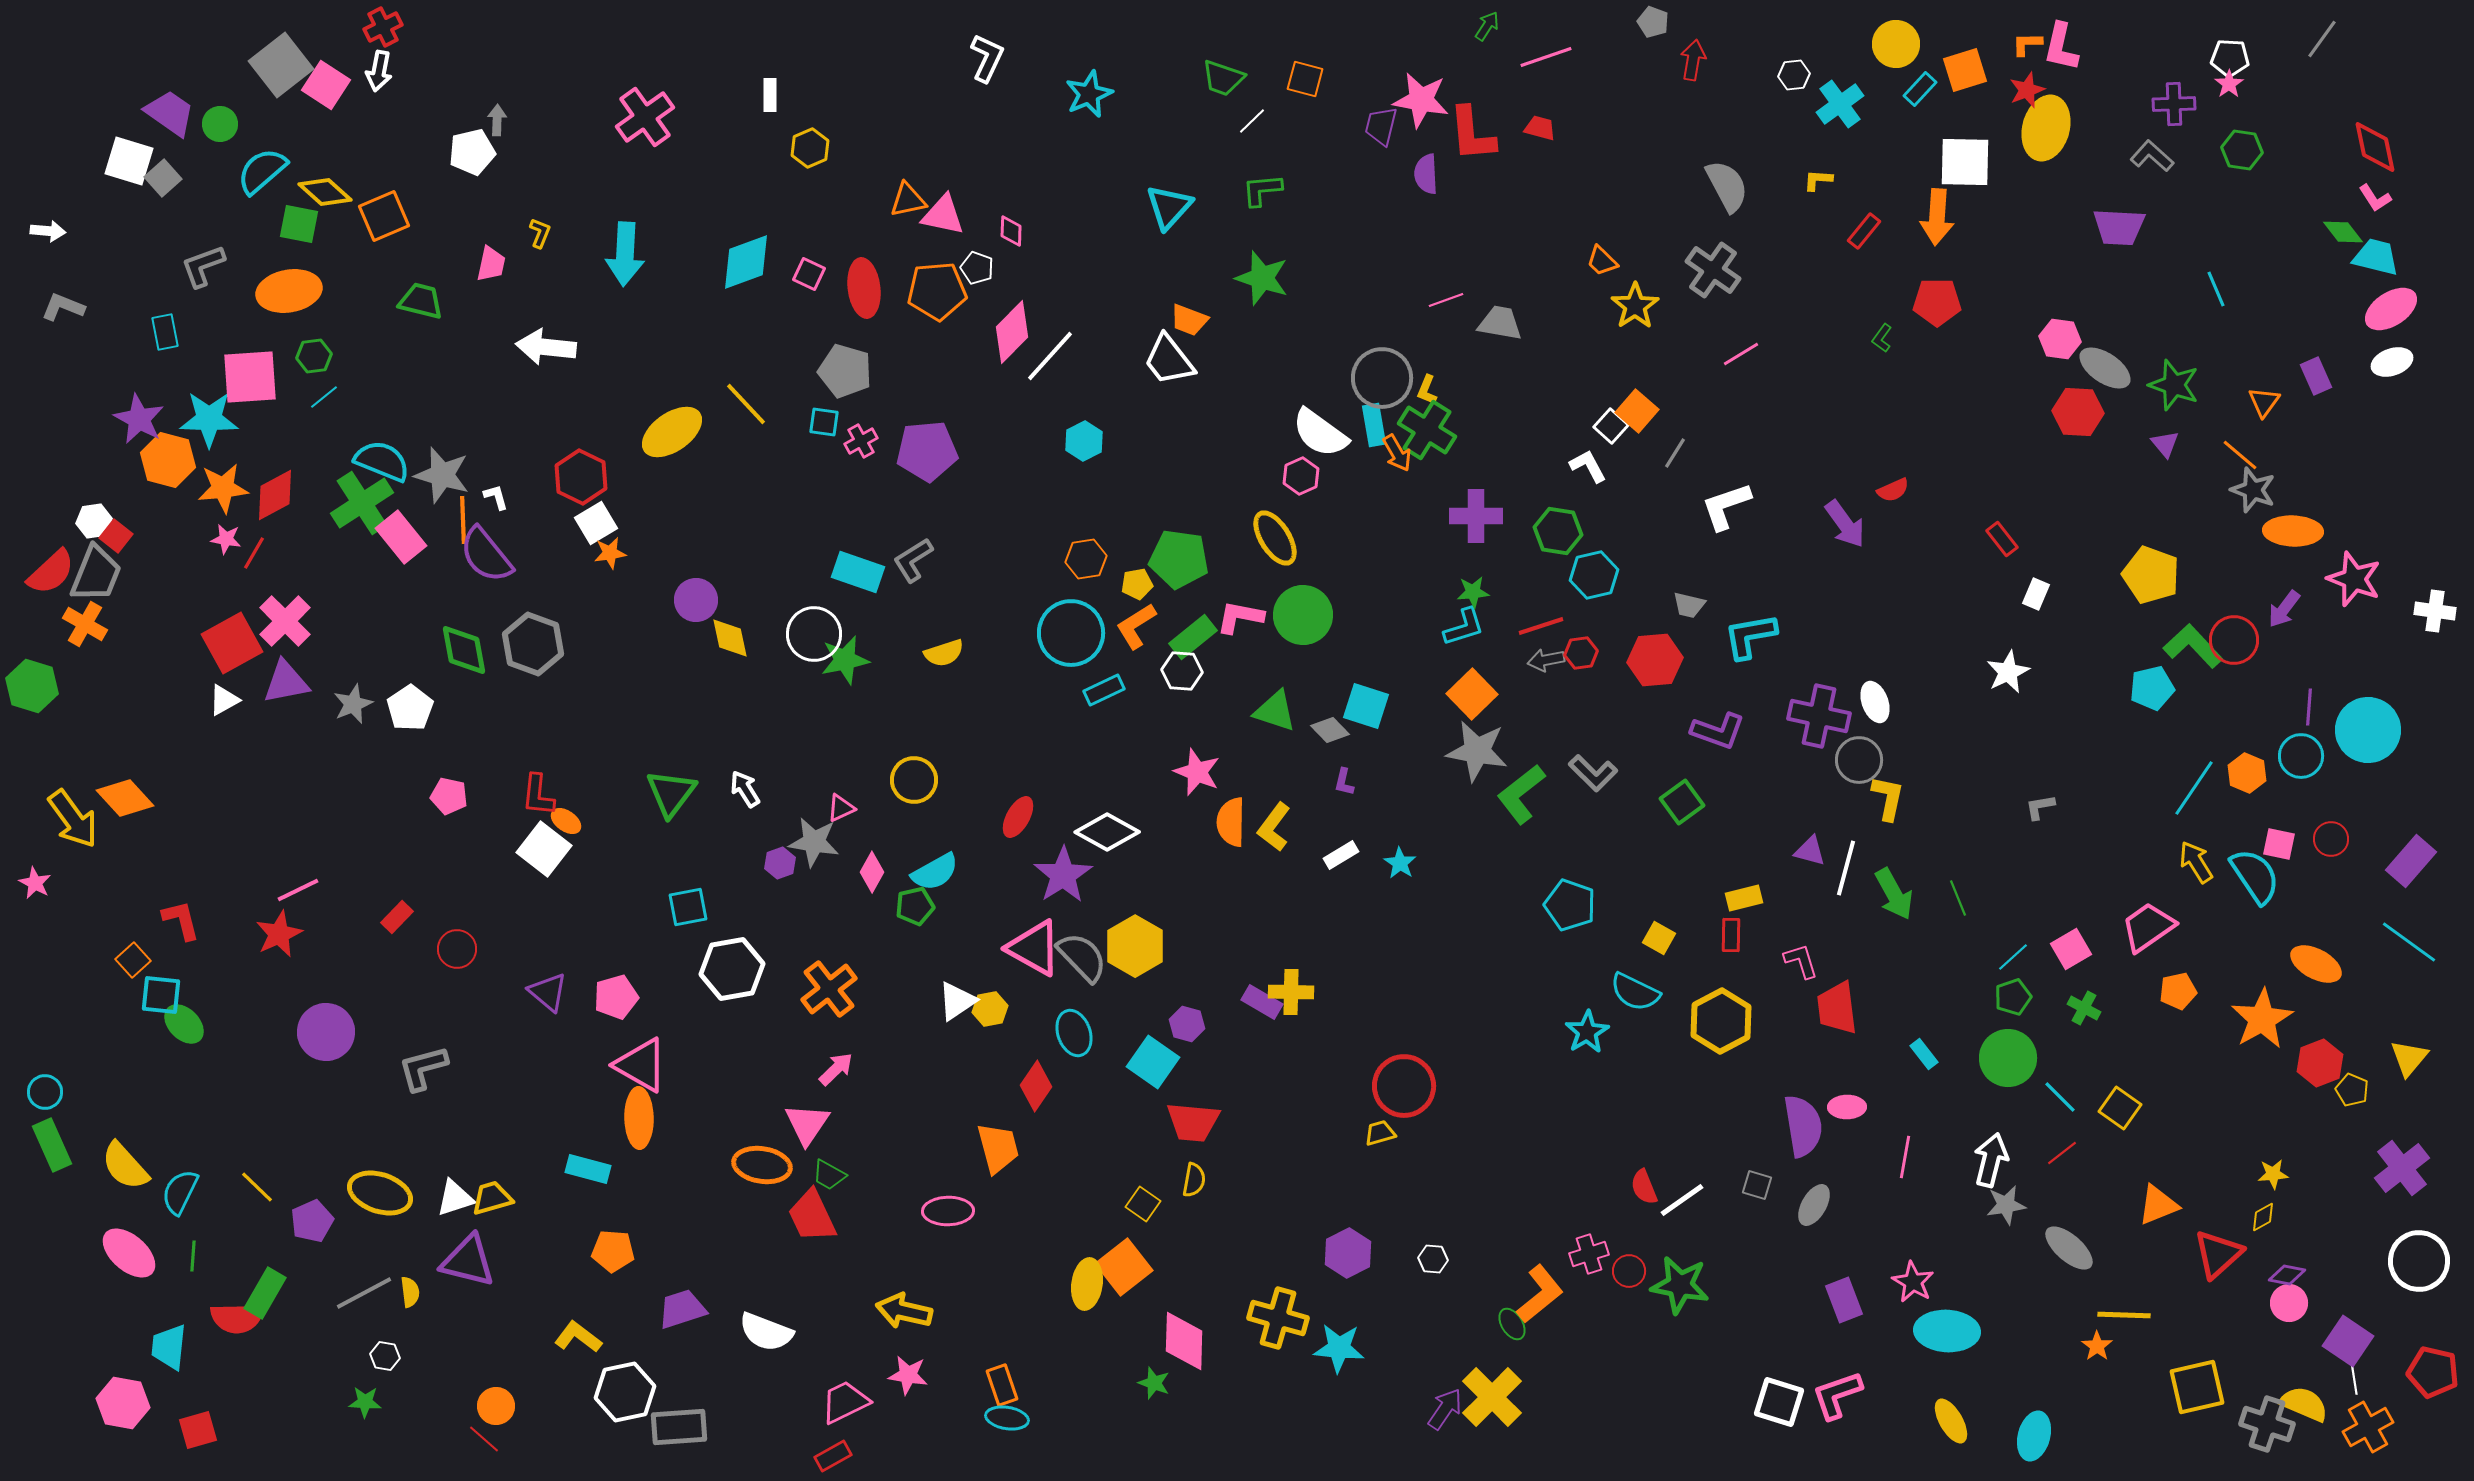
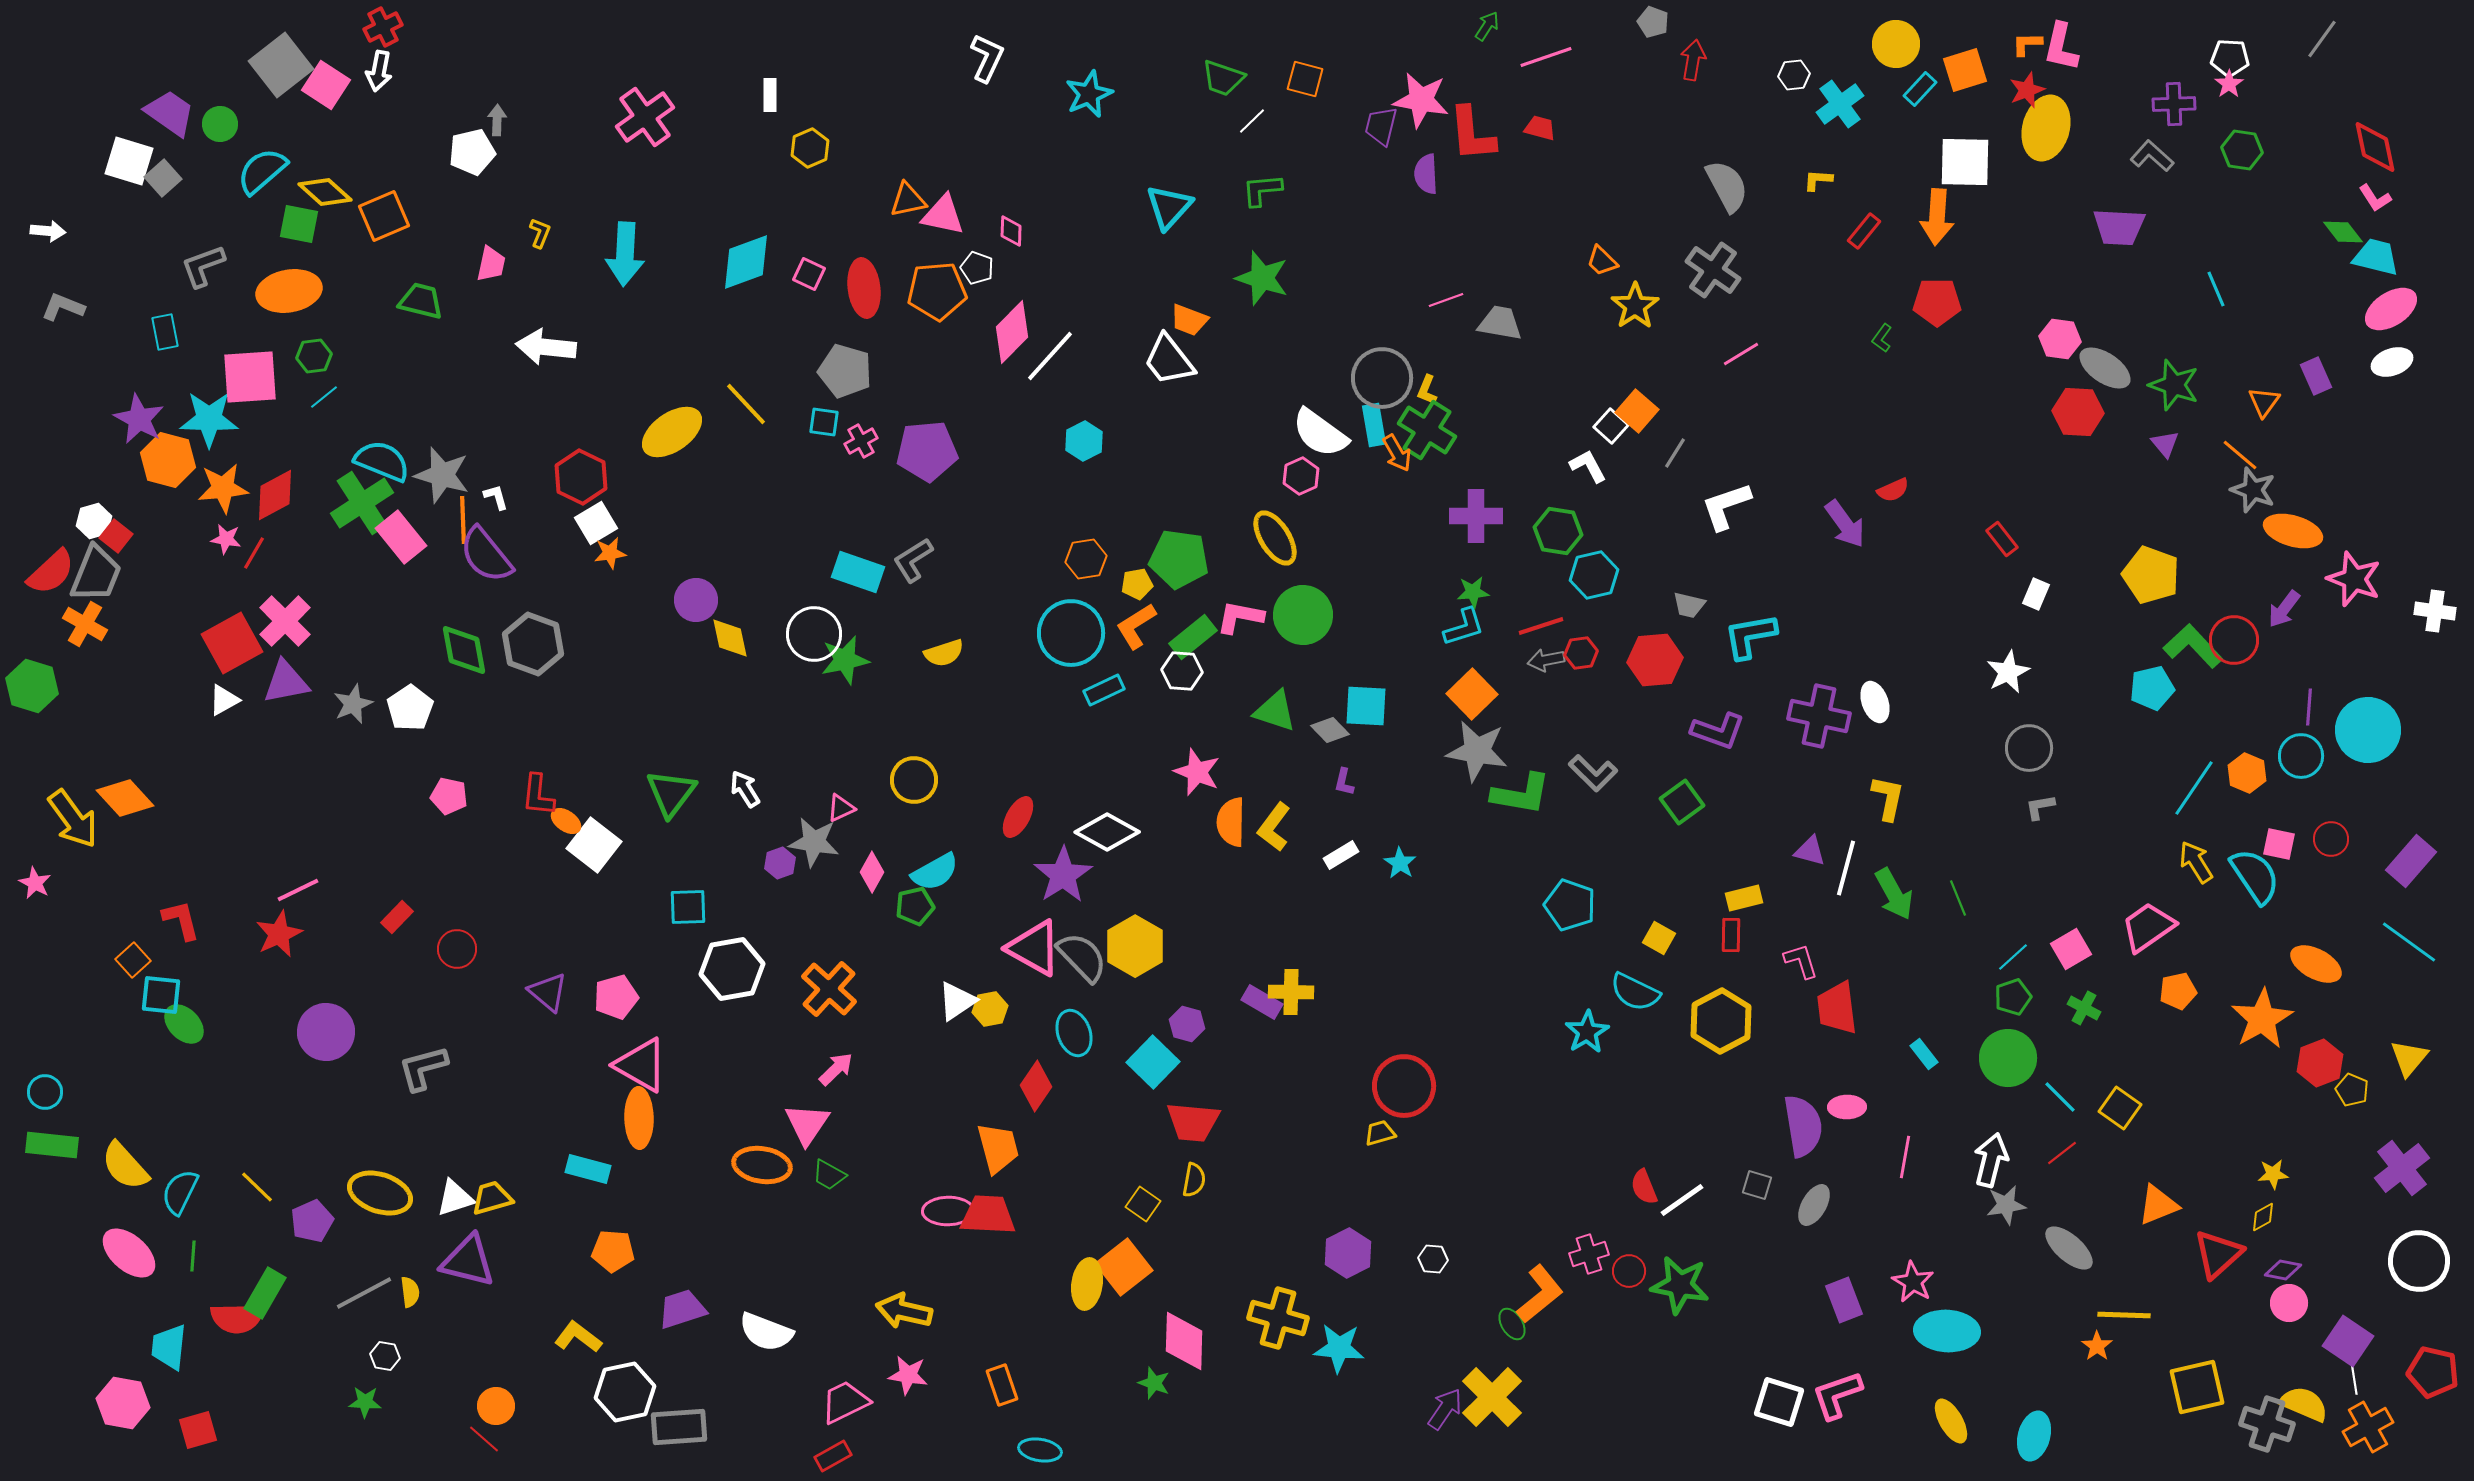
white hexagon at (94, 521): rotated 8 degrees counterclockwise
orange ellipse at (2293, 531): rotated 14 degrees clockwise
cyan square at (1366, 706): rotated 15 degrees counterclockwise
gray circle at (1859, 760): moved 170 px right, 12 px up
green L-shape at (1521, 794): rotated 132 degrees counterclockwise
white square at (544, 849): moved 50 px right, 4 px up
cyan square at (688, 907): rotated 9 degrees clockwise
orange cross at (829, 989): rotated 10 degrees counterclockwise
cyan square at (1153, 1062): rotated 9 degrees clockwise
green rectangle at (52, 1145): rotated 60 degrees counterclockwise
red trapezoid at (812, 1216): moved 176 px right, 1 px up; rotated 118 degrees clockwise
purple diamond at (2287, 1275): moved 4 px left, 5 px up
cyan ellipse at (1007, 1418): moved 33 px right, 32 px down
